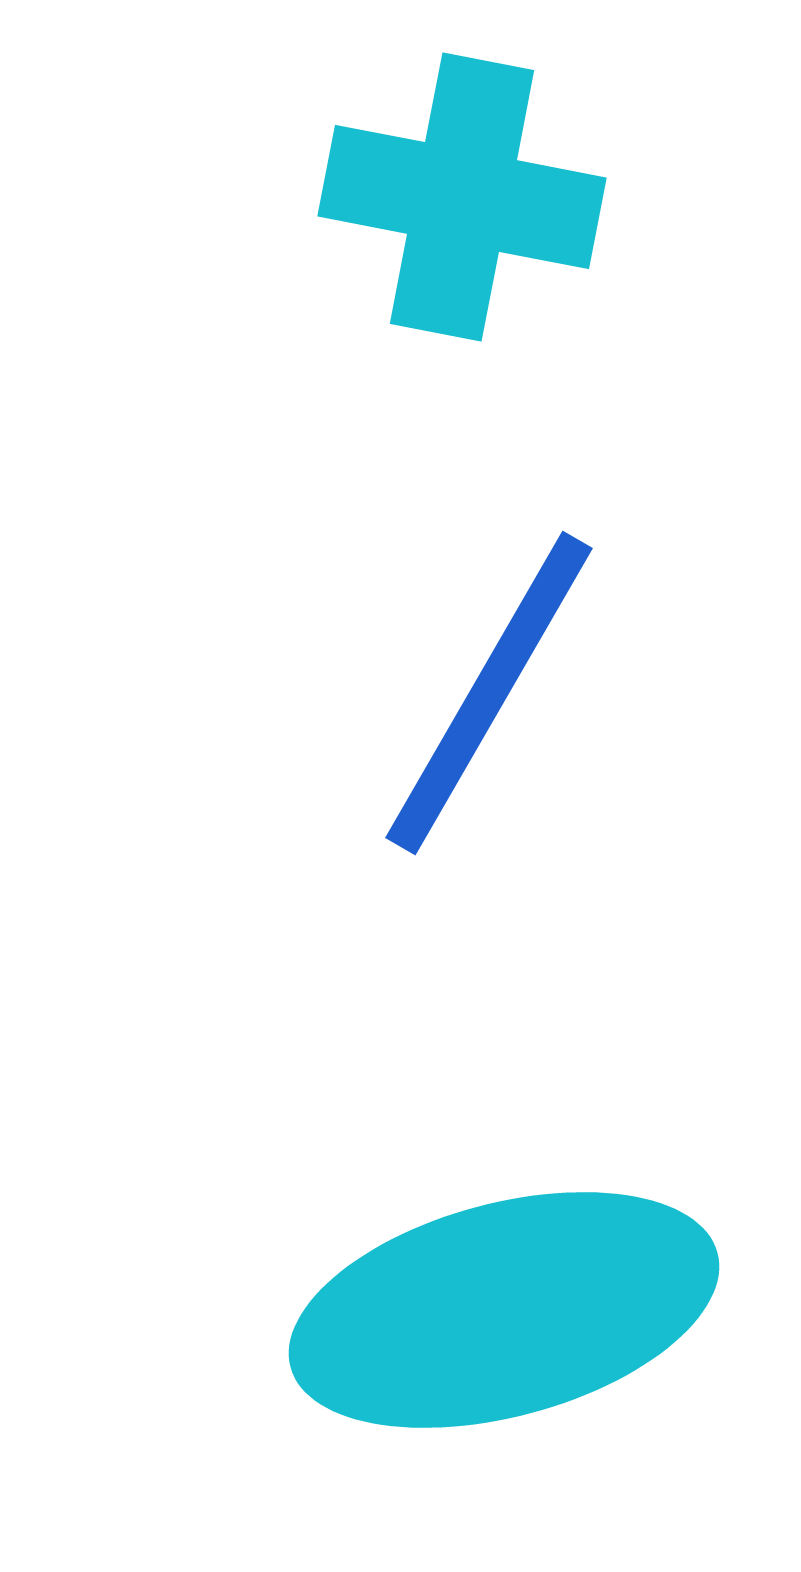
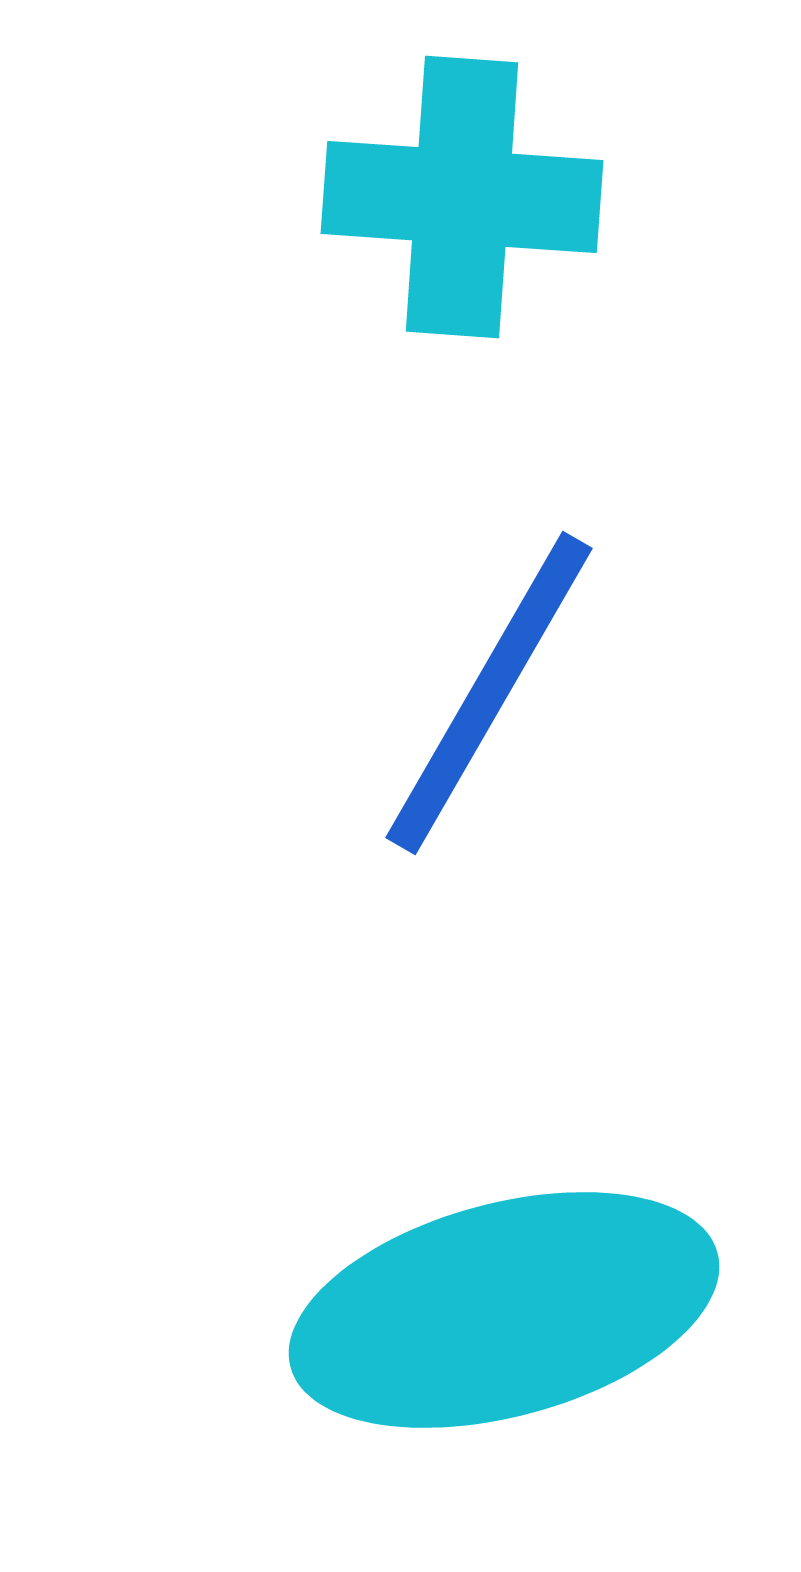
cyan cross: rotated 7 degrees counterclockwise
